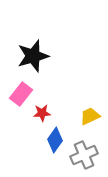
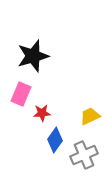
pink rectangle: rotated 15 degrees counterclockwise
